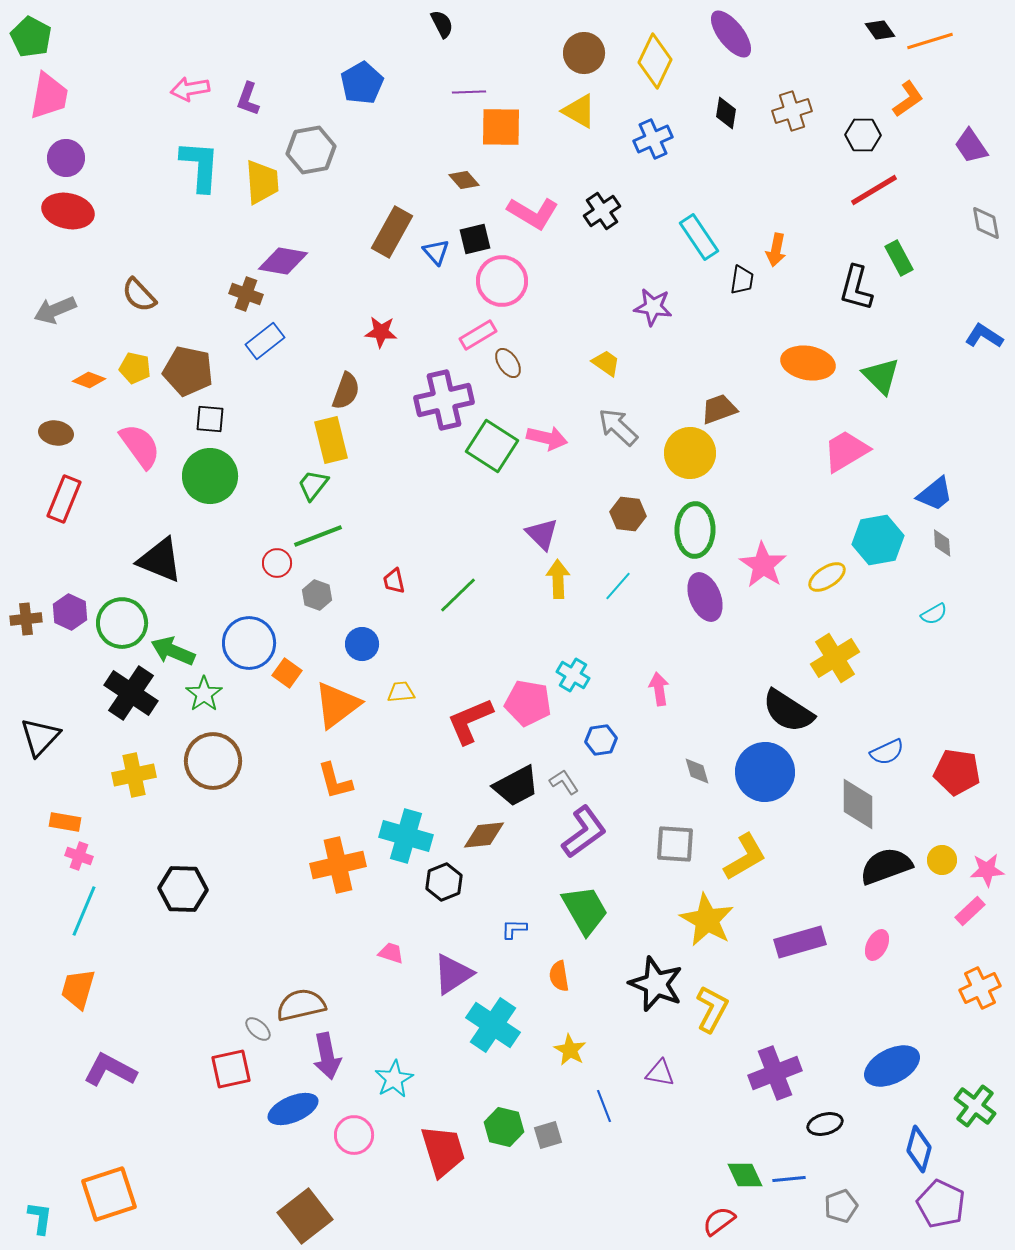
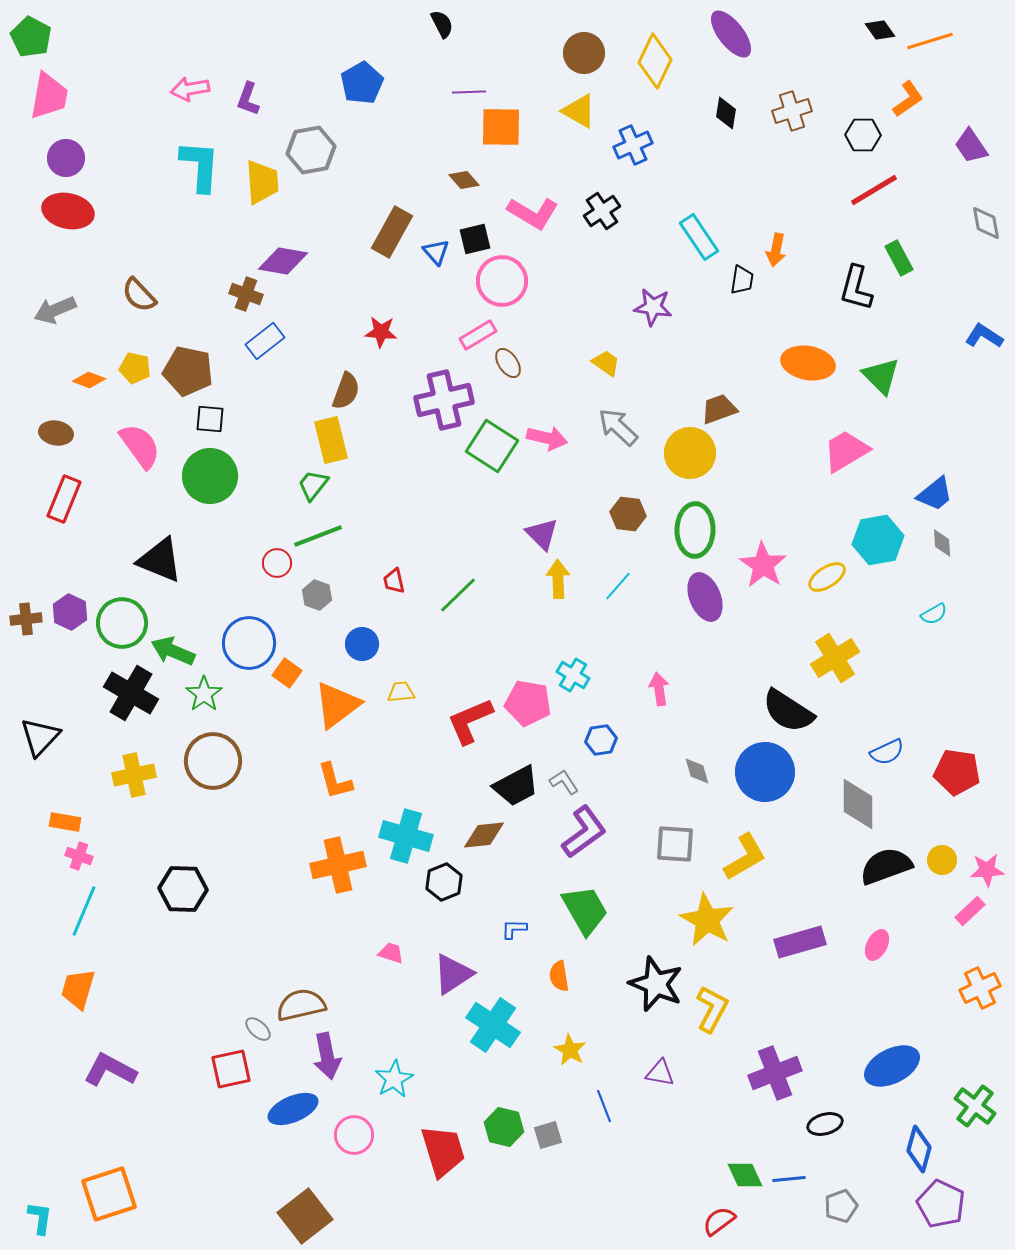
blue cross at (653, 139): moved 20 px left, 6 px down
black cross at (131, 693): rotated 4 degrees counterclockwise
